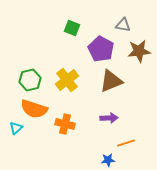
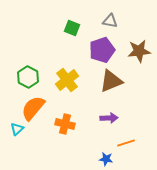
gray triangle: moved 13 px left, 4 px up
purple pentagon: moved 1 px right, 1 px down; rotated 25 degrees clockwise
green hexagon: moved 2 px left, 3 px up; rotated 20 degrees counterclockwise
orange semicircle: moved 1 px left, 1 px up; rotated 112 degrees clockwise
cyan triangle: moved 1 px right, 1 px down
blue star: moved 2 px left, 1 px up; rotated 16 degrees clockwise
